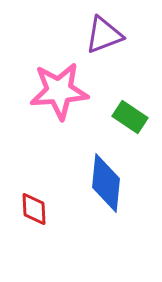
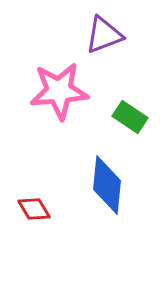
blue diamond: moved 1 px right, 2 px down
red diamond: rotated 28 degrees counterclockwise
